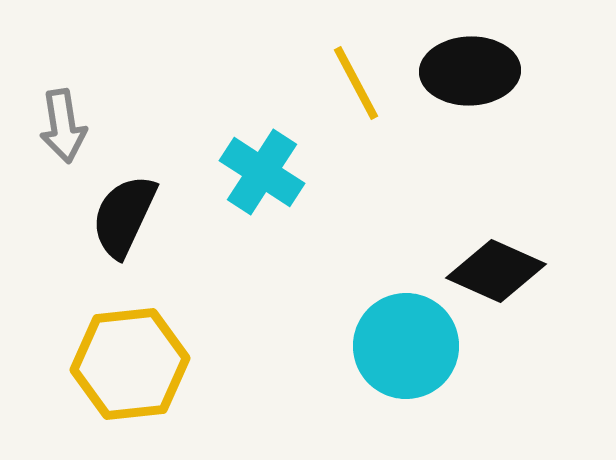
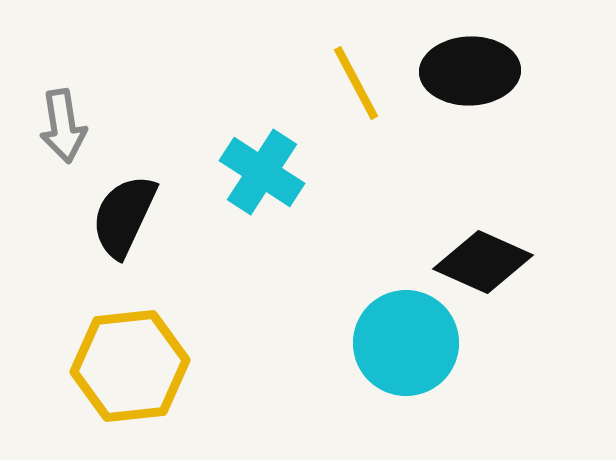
black diamond: moved 13 px left, 9 px up
cyan circle: moved 3 px up
yellow hexagon: moved 2 px down
